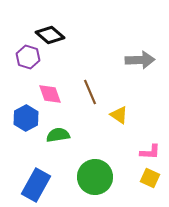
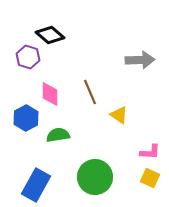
pink diamond: rotated 20 degrees clockwise
